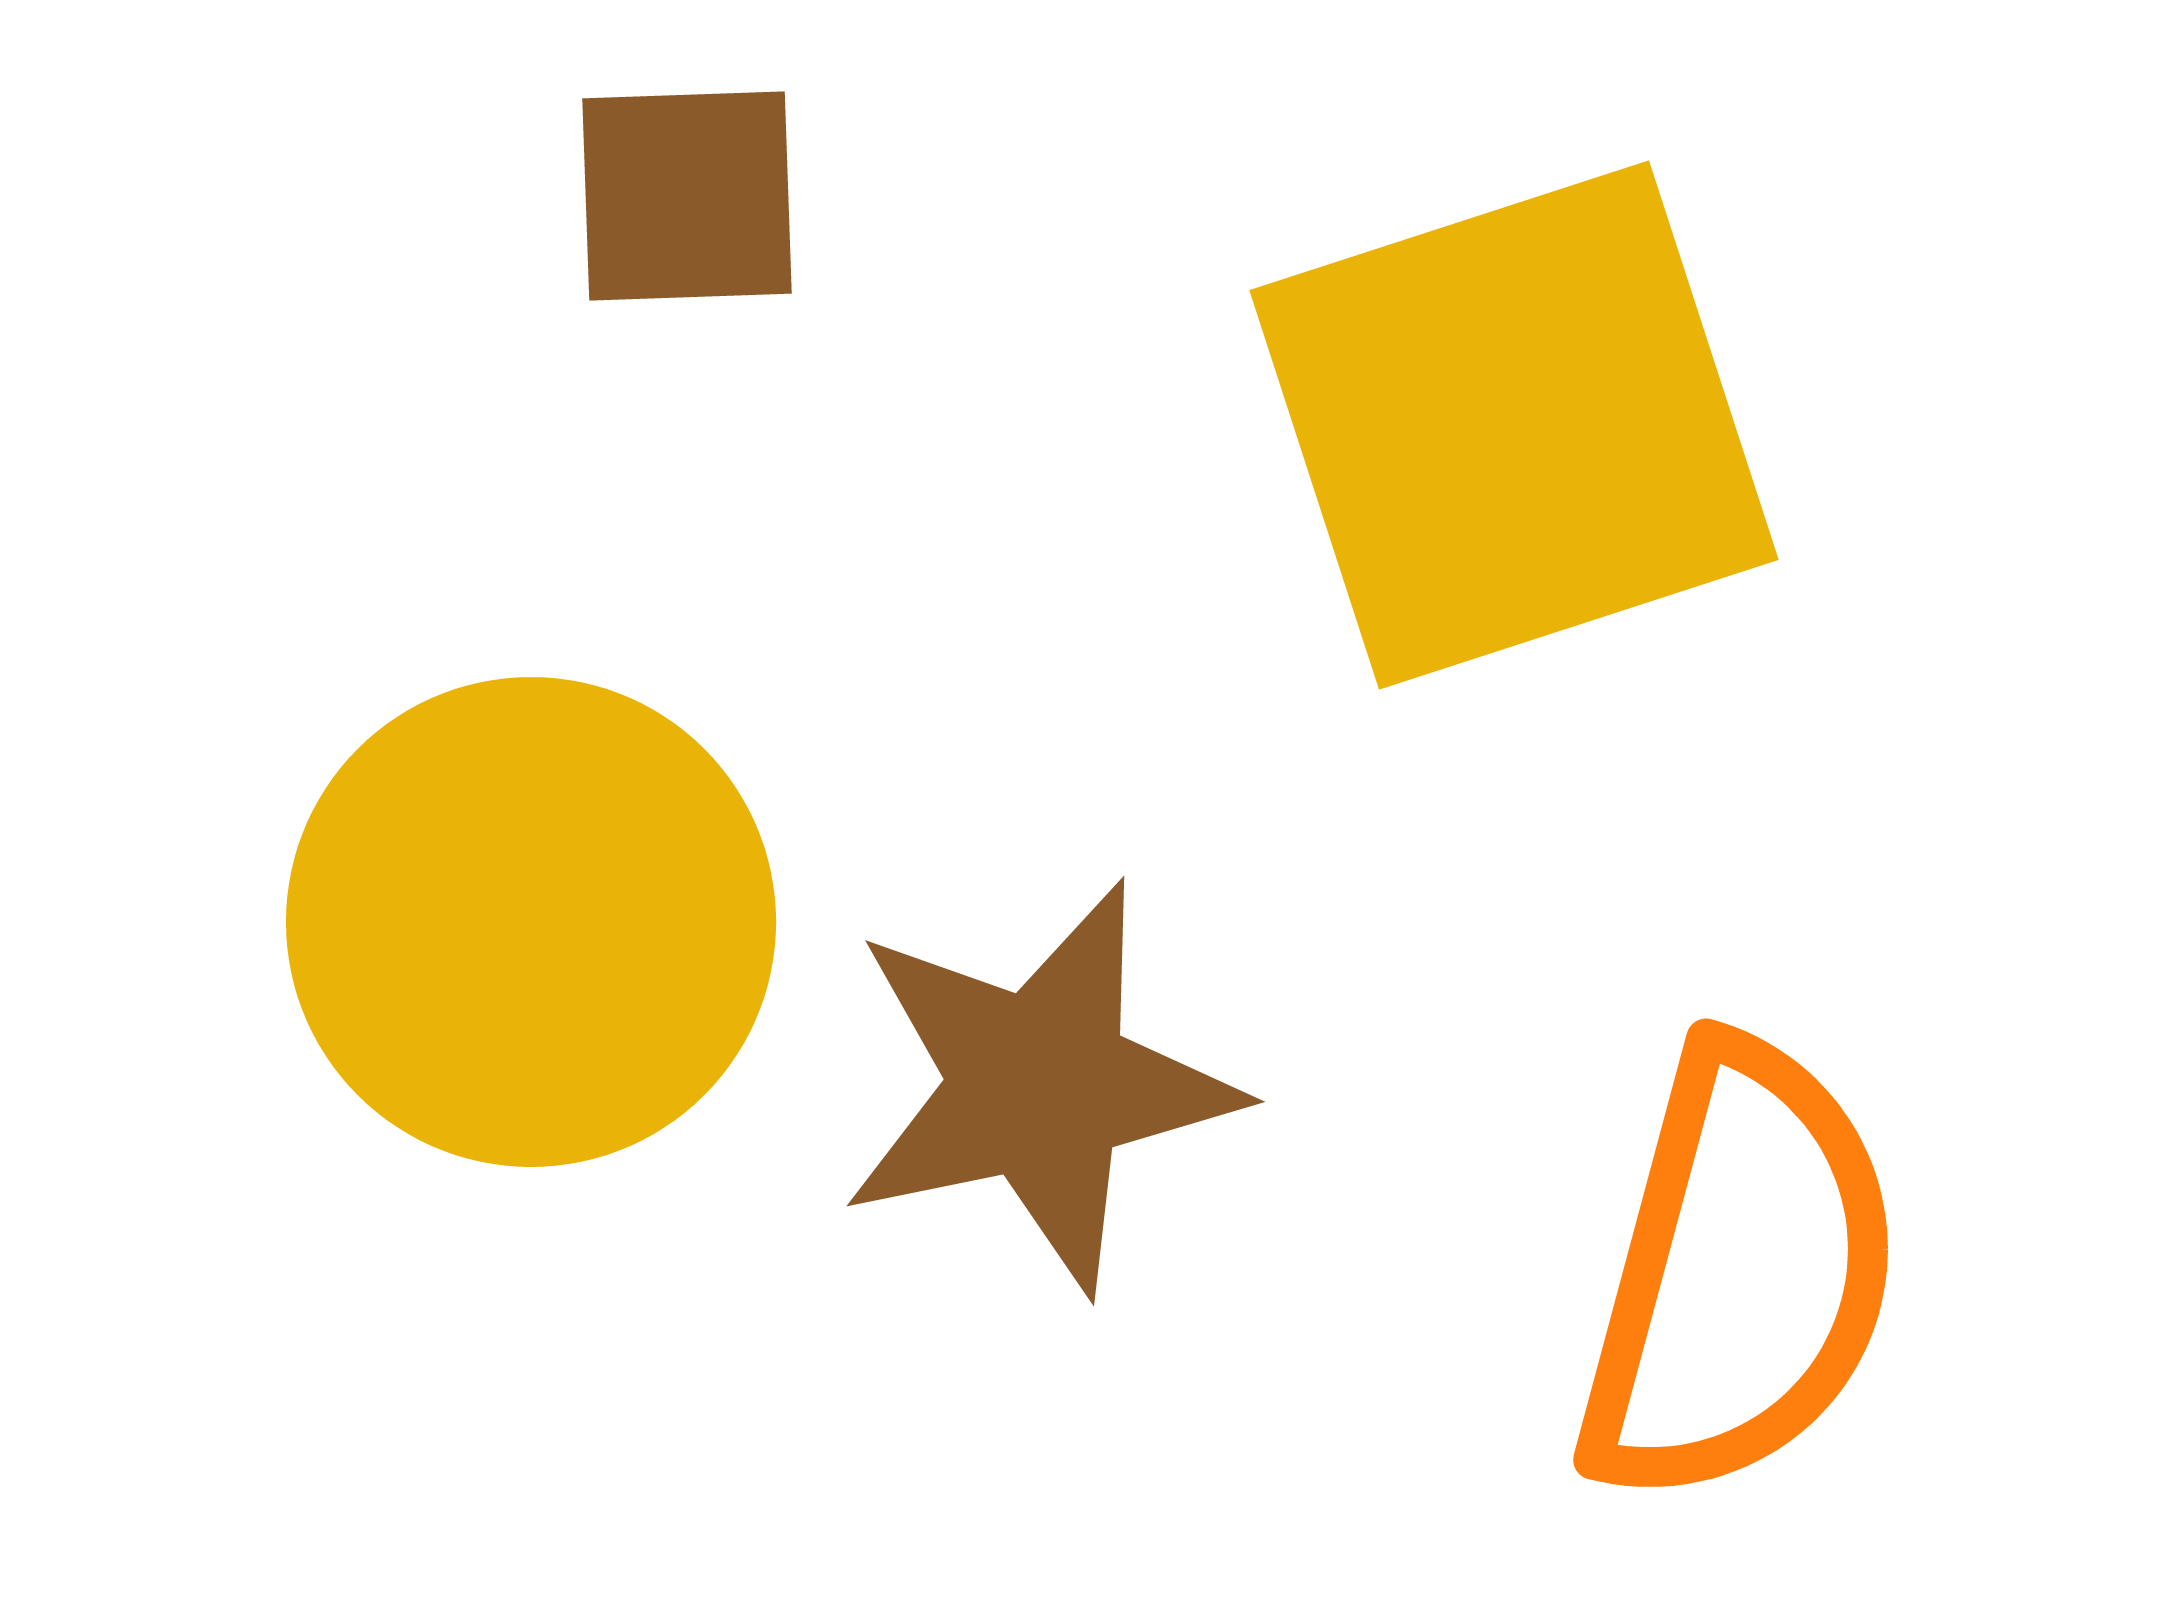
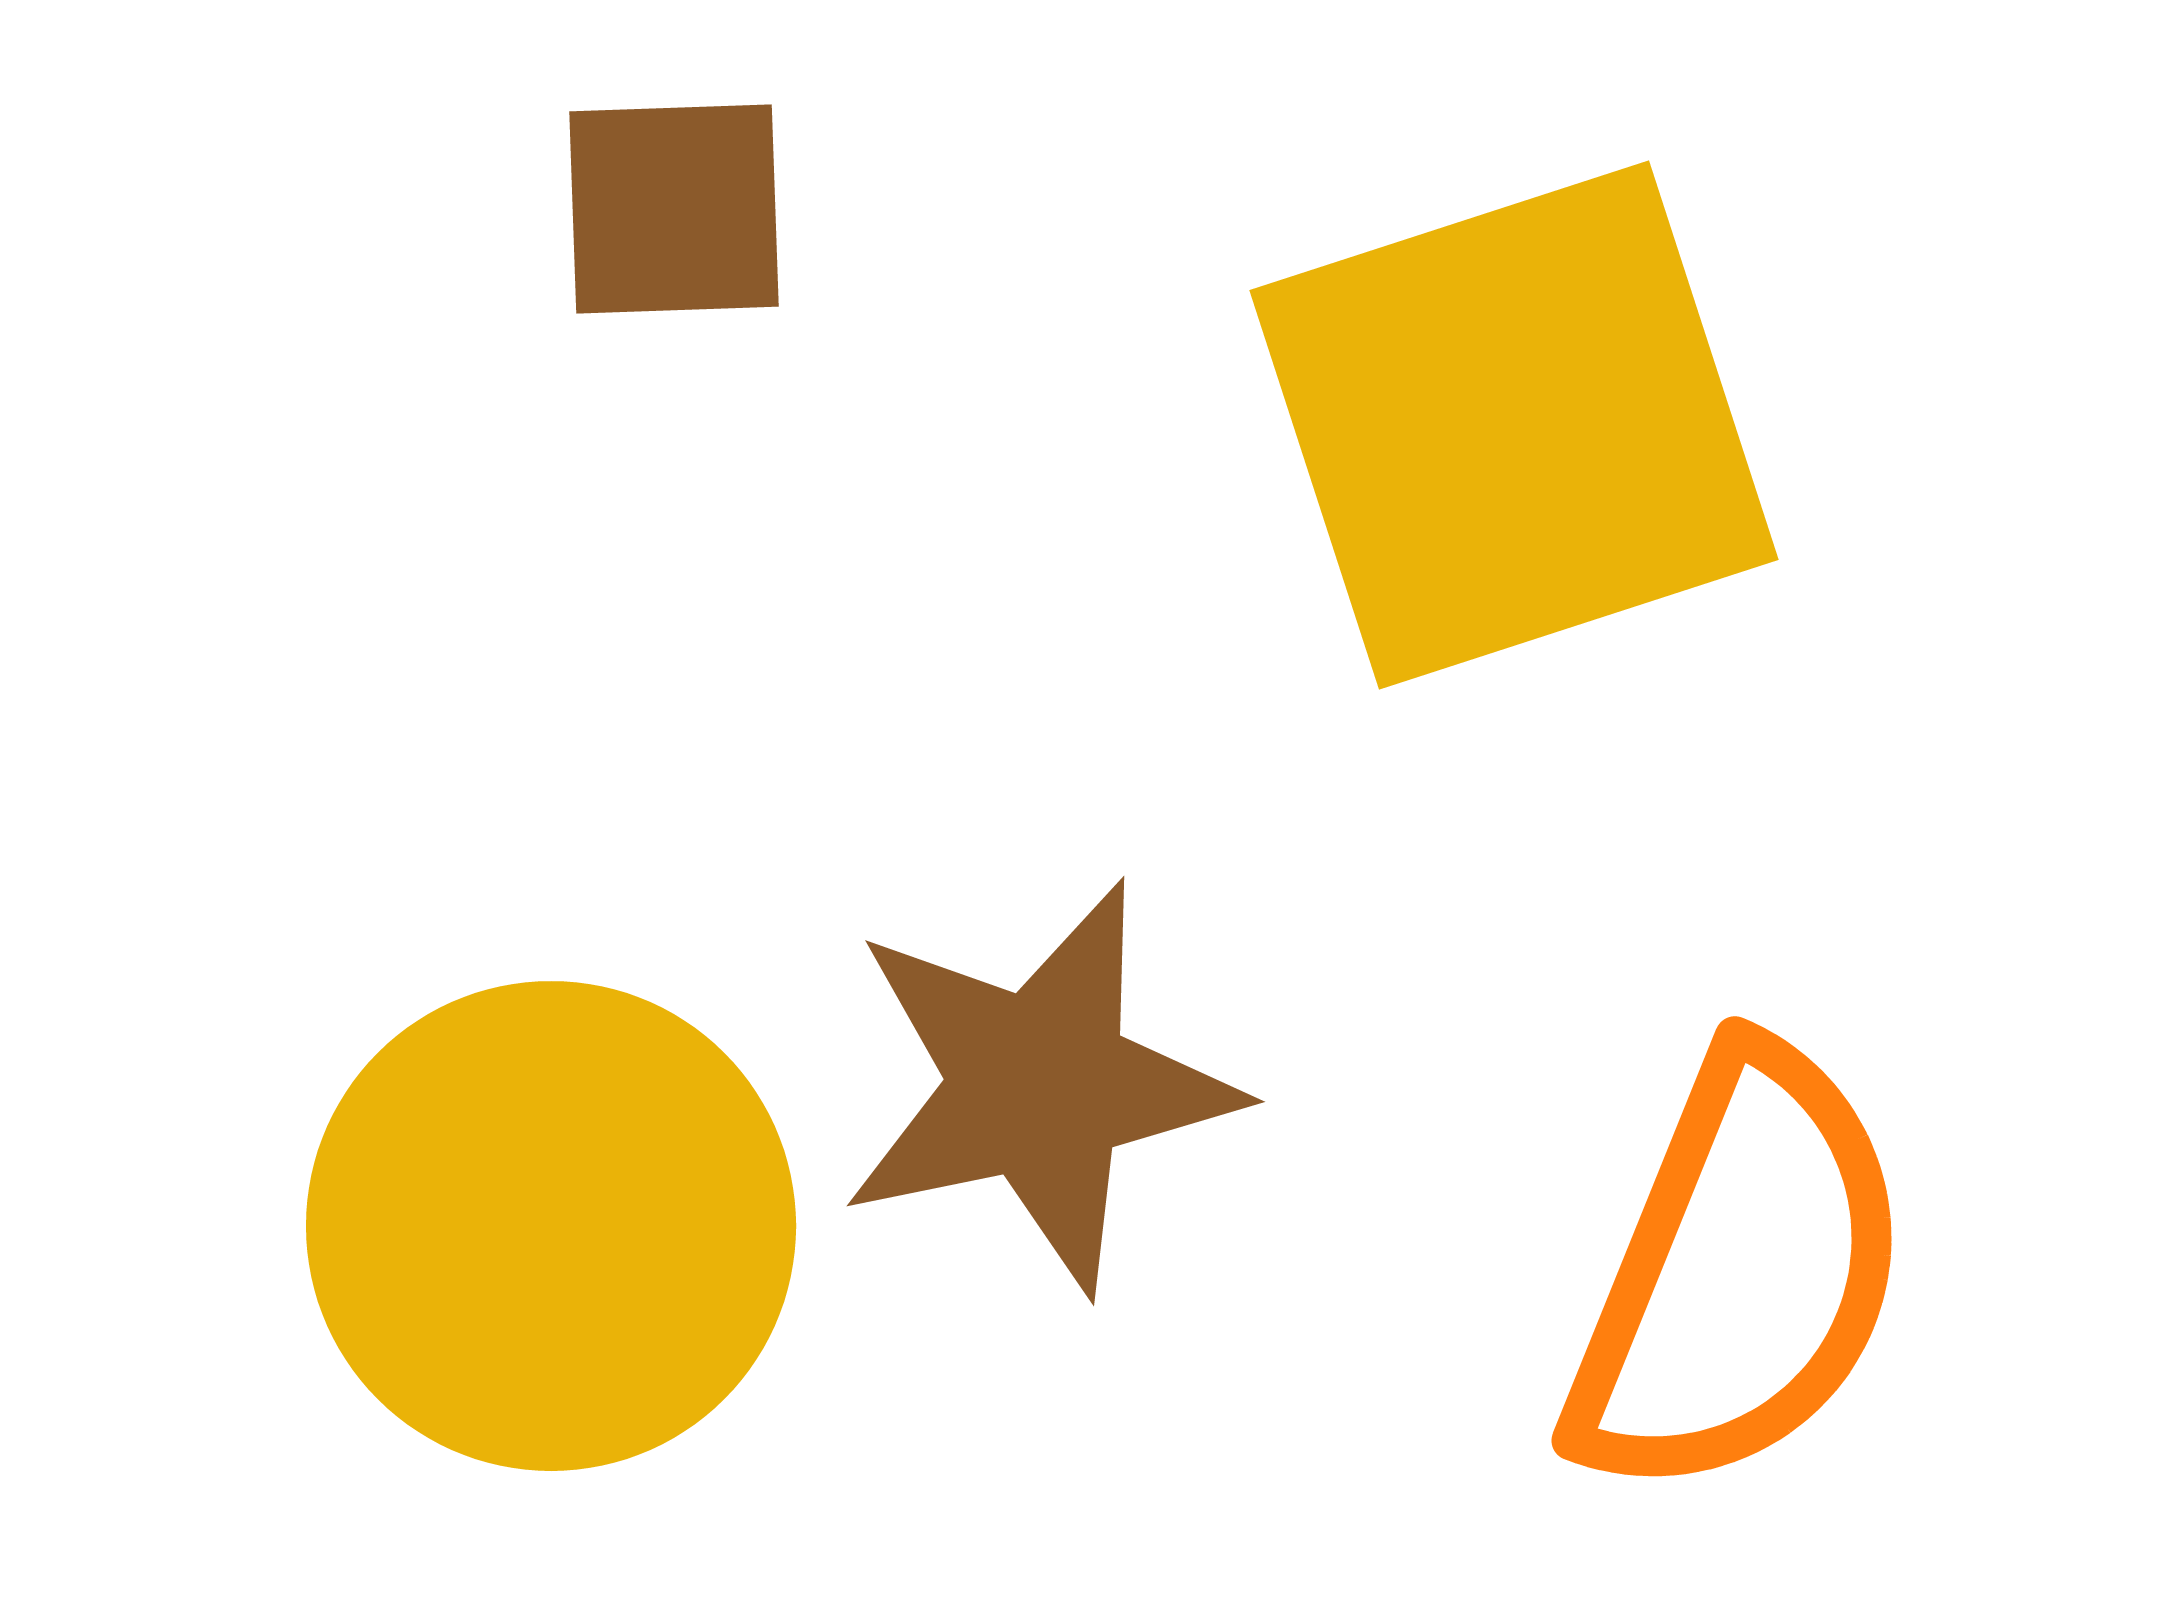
brown square: moved 13 px left, 13 px down
yellow circle: moved 20 px right, 304 px down
orange semicircle: rotated 7 degrees clockwise
